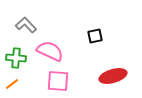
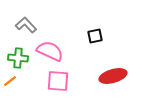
green cross: moved 2 px right
orange line: moved 2 px left, 3 px up
